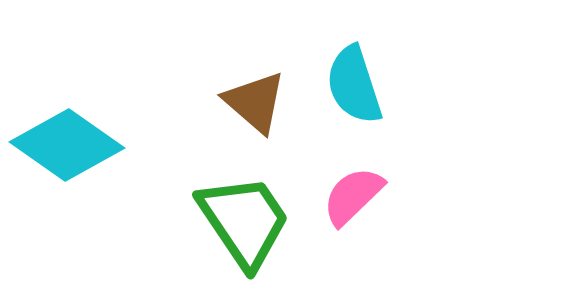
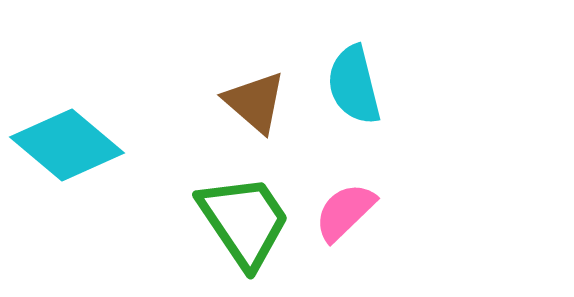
cyan semicircle: rotated 4 degrees clockwise
cyan diamond: rotated 5 degrees clockwise
pink semicircle: moved 8 px left, 16 px down
